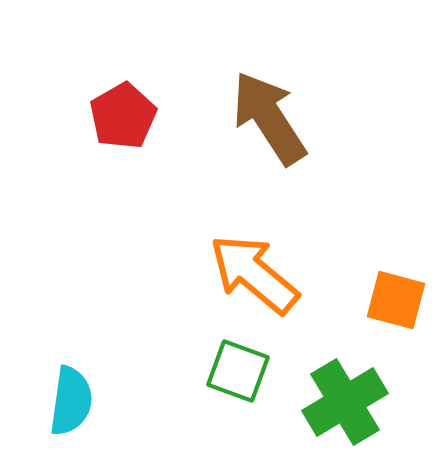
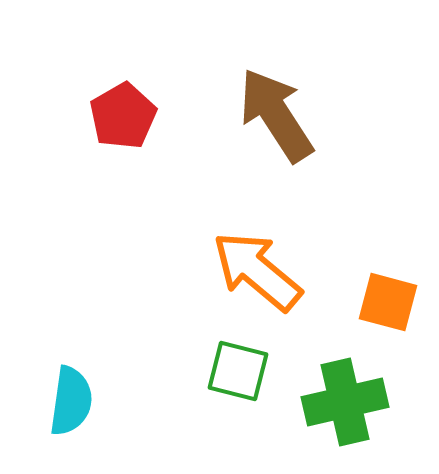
brown arrow: moved 7 px right, 3 px up
orange arrow: moved 3 px right, 3 px up
orange square: moved 8 px left, 2 px down
green square: rotated 6 degrees counterclockwise
green cross: rotated 18 degrees clockwise
